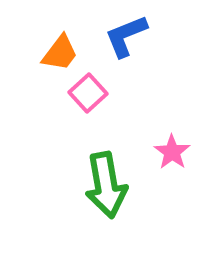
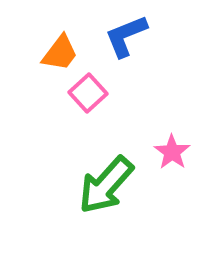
green arrow: rotated 52 degrees clockwise
